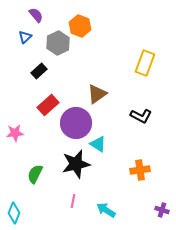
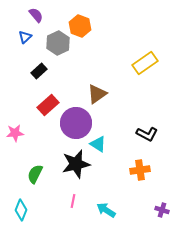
yellow rectangle: rotated 35 degrees clockwise
black L-shape: moved 6 px right, 18 px down
cyan diamond: moved 7 px right, 3 px up
